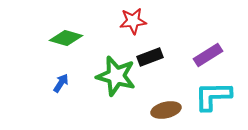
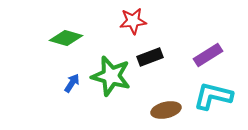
green star: moved 5 px left
blue arrow: moved 11 px right
cyan L-shape: rotated 15 degrees clockwise
